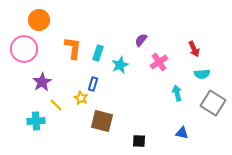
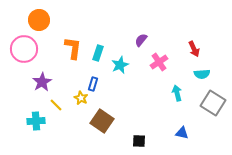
brown square: rotated 20 degrees clockwise
